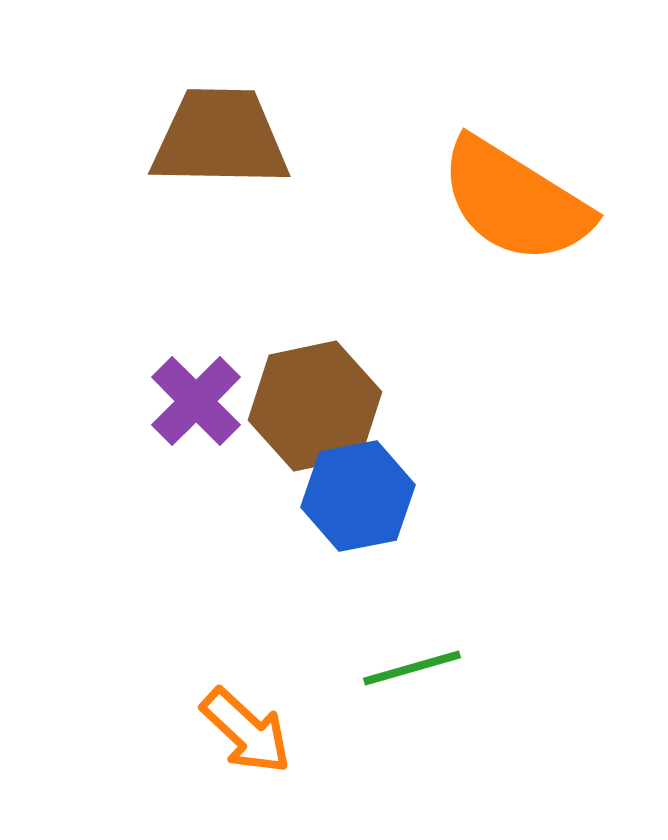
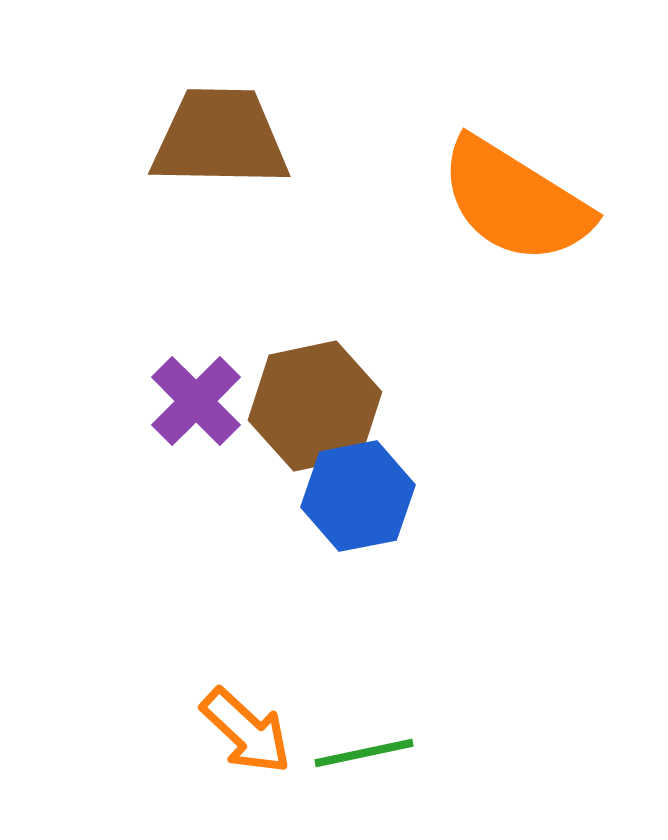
green line: moved 48 px left, 85 px down; rotated 4 degrees clockwise
